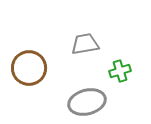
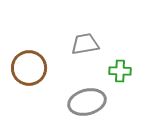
green cross: rotated 20 degrees clockwise
